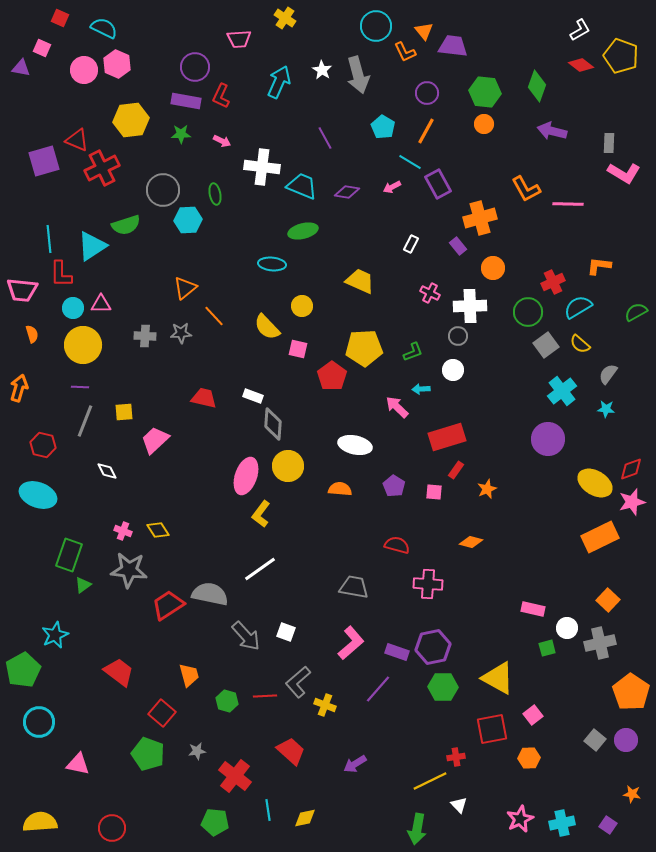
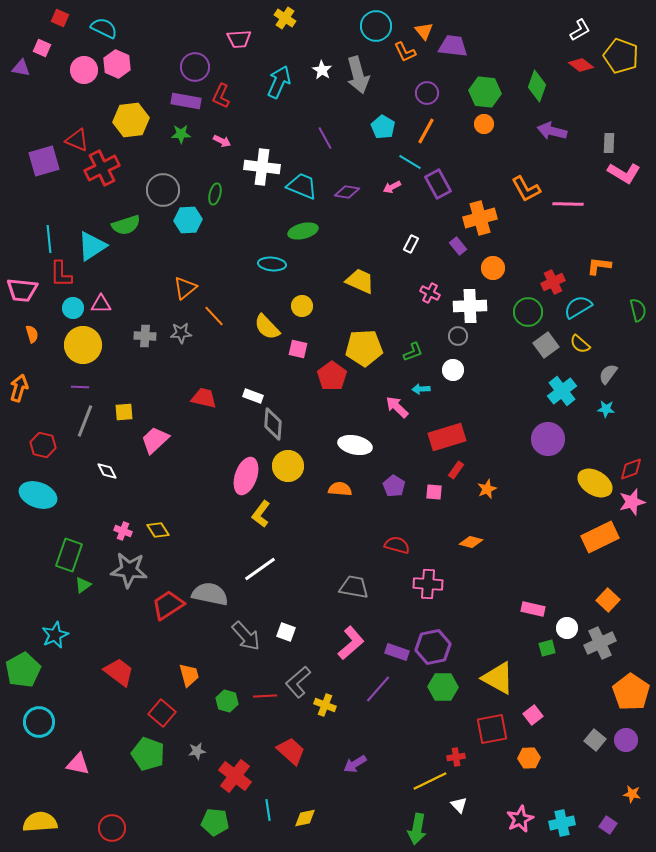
green ellipse at (215, 194): rotated 25 degrees clockwise
green semicircle at (636, 312): moved 2 px right, 2 px up; rotated 105 degrees clockwise
gray cross at (600, 643): rotated 12 degrees counterclockwise
